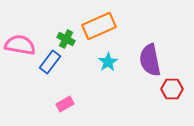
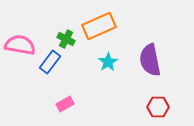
red hexagon: moved 14 px left, 18 px down
